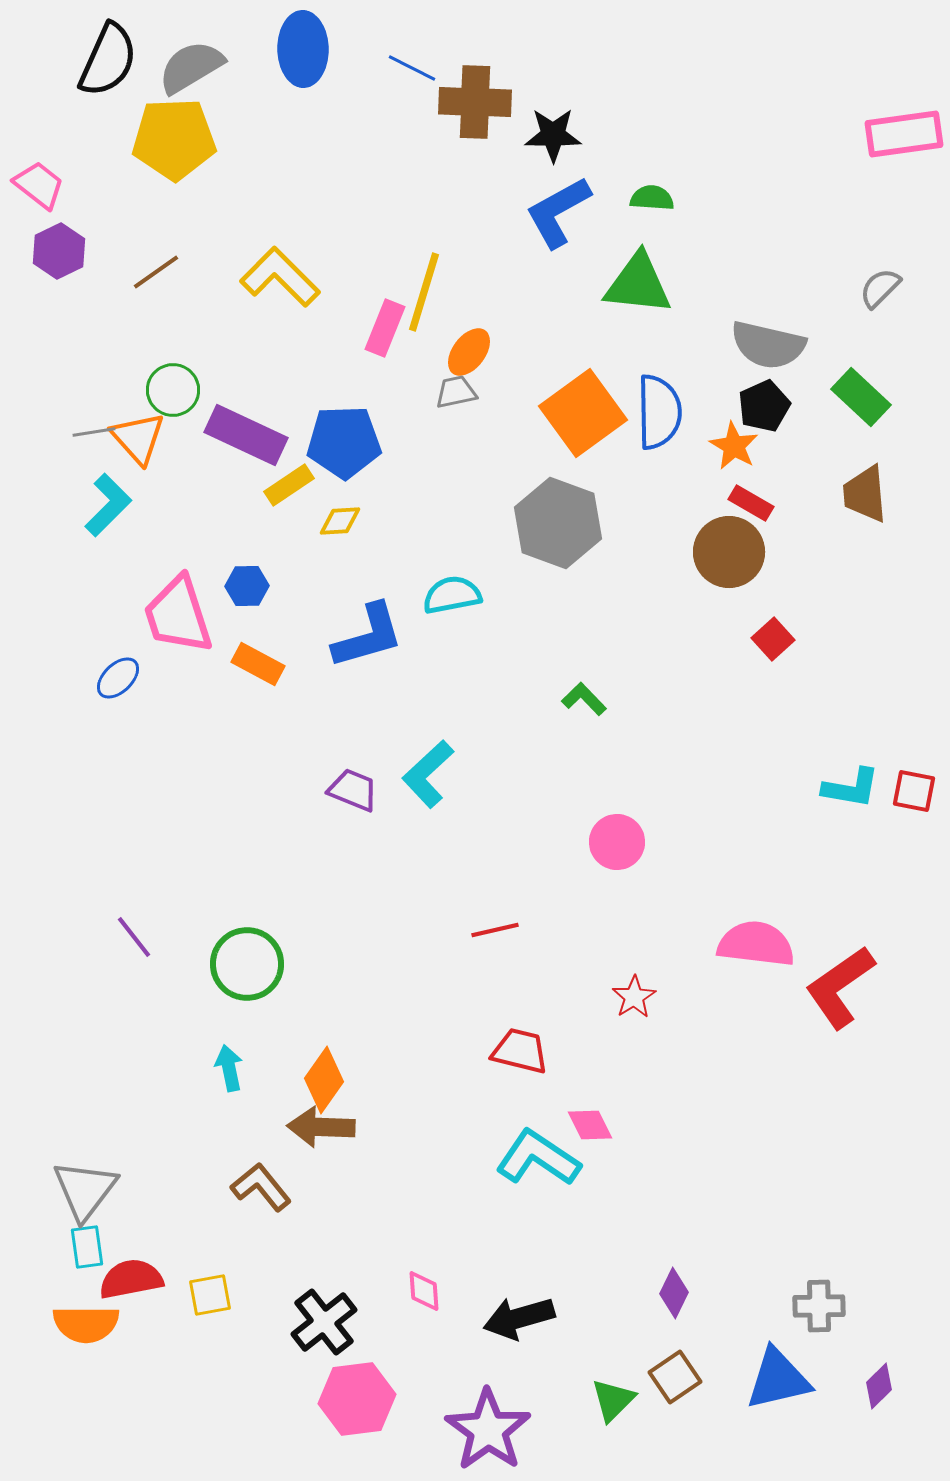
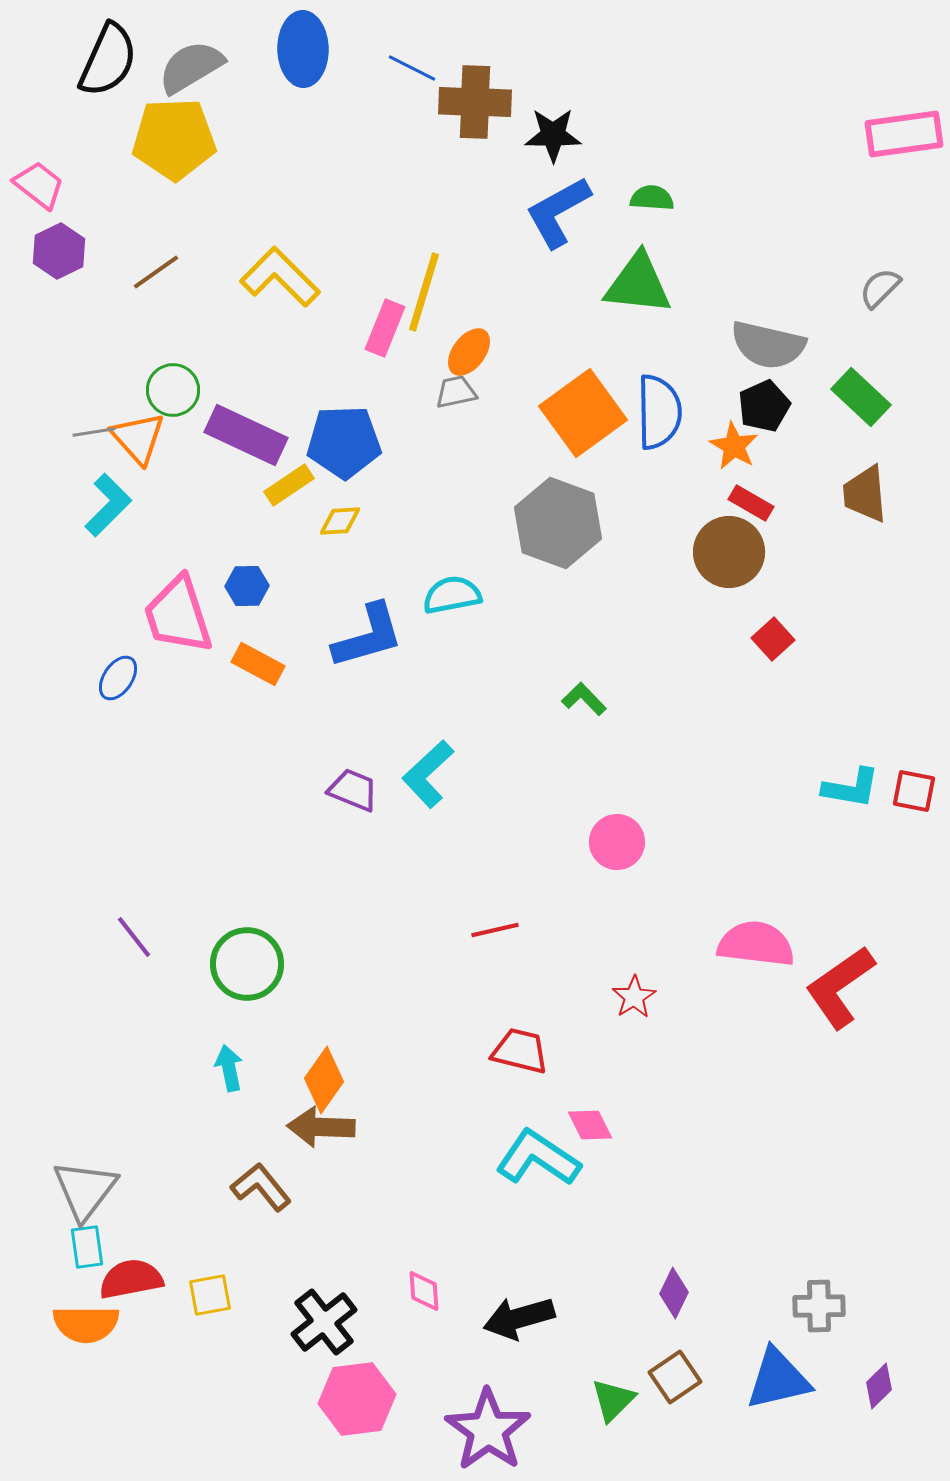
blue ellipse at (118, 678): rotated 12 degrees counterclockwise
